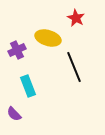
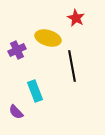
black line: moved 2 px left, 1 px up; rotated 12 degrees clockwise
cyan rectangle: moved 7 px right, 5 px down
purple semicircle: moved 2 px right, 2 px up
